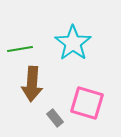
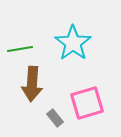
pink square: rotated 32 degrees counterclockwise
